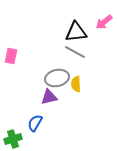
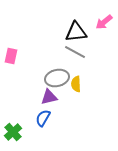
blue semicircle: moved 8 px right, 5 px up
green cross: moved 7 px up; rotated 24 degrees counterclockwise
